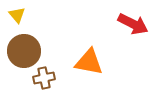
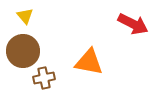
yellow triangle: moved 8 px right, 1 px down
brown circle: moved 1 px left
